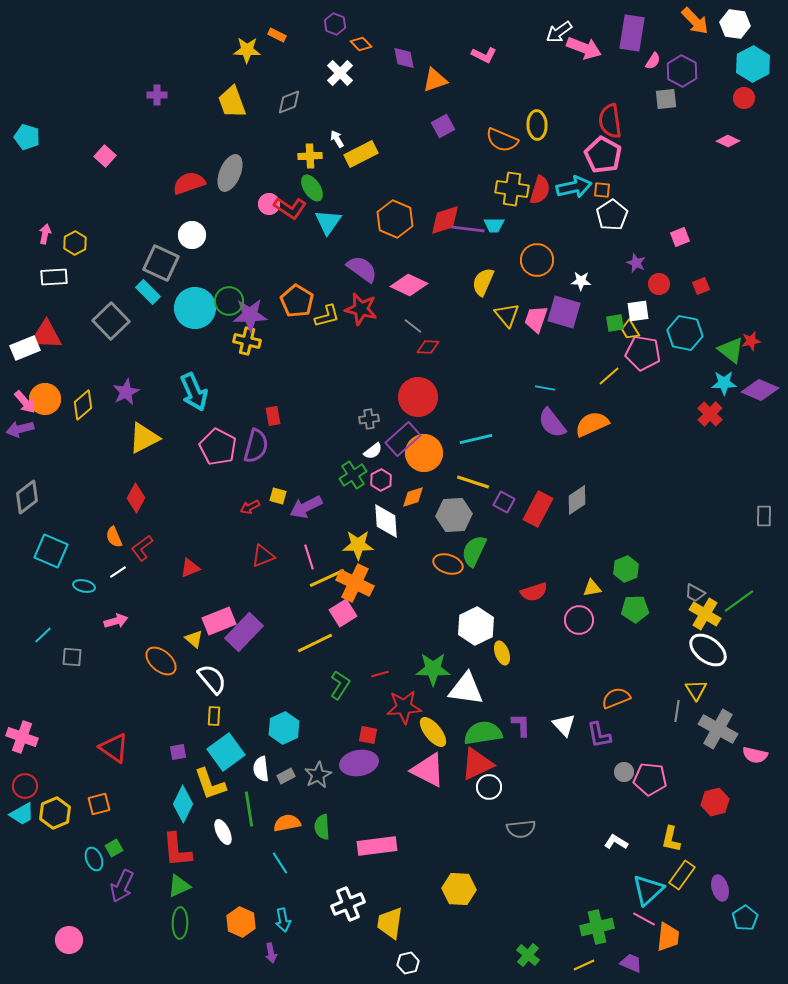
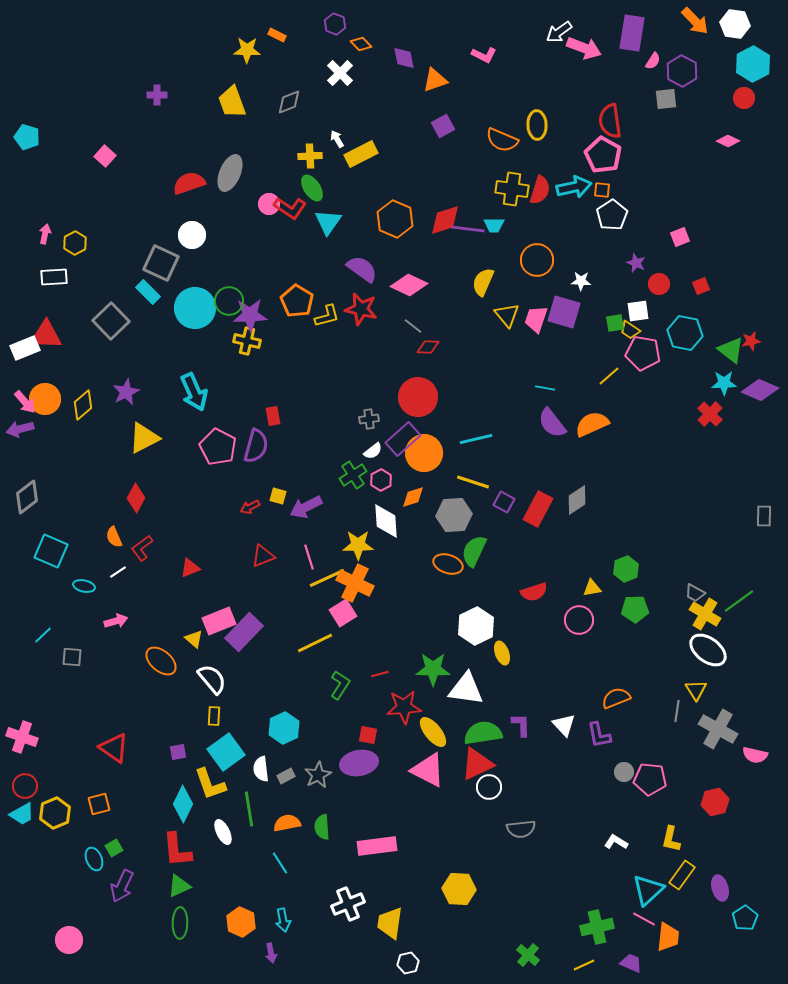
yellow trapezoid at (630, 330): rotated 25 degrees counterclockwise
